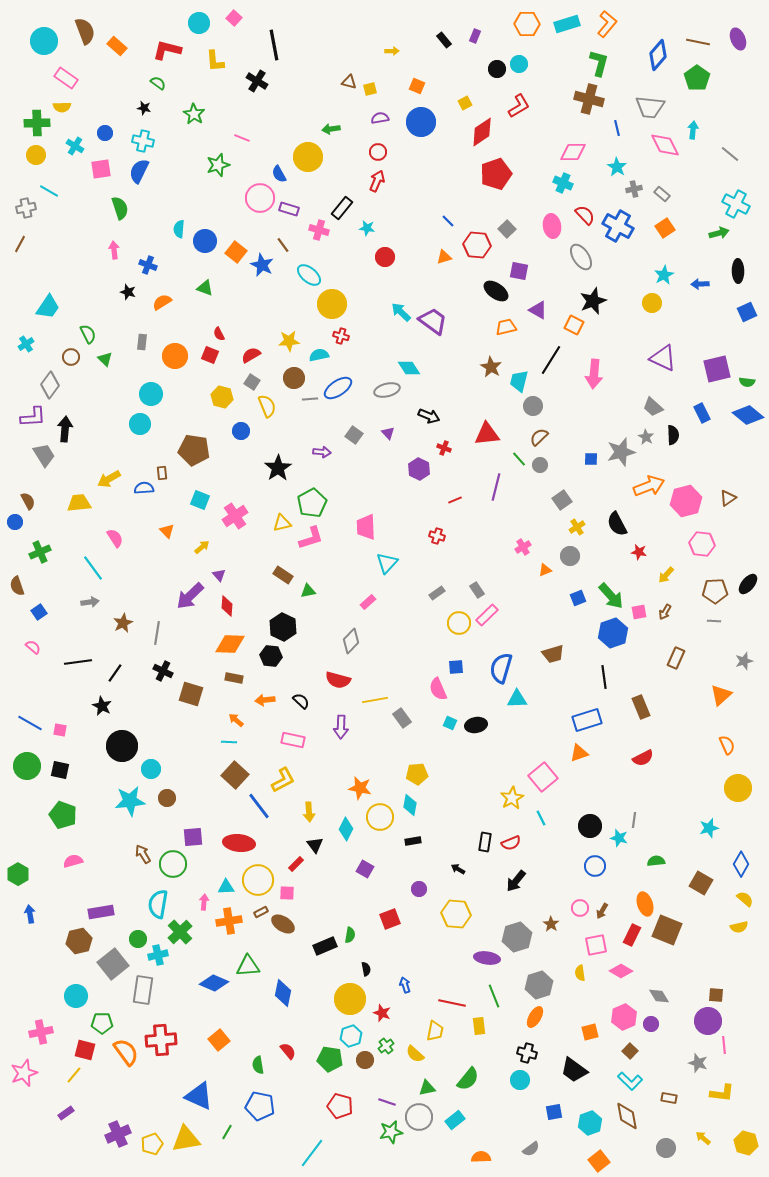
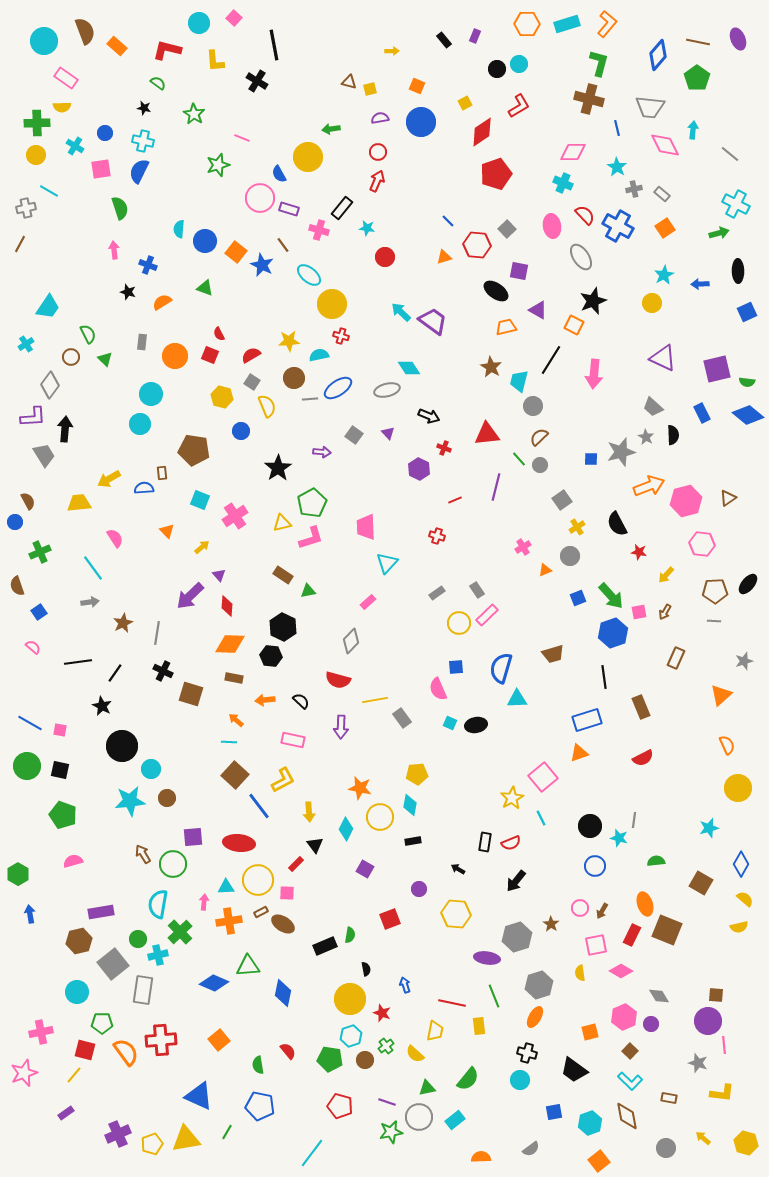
cyan circle at (76, 996): moved 1 px right, 4 px up
